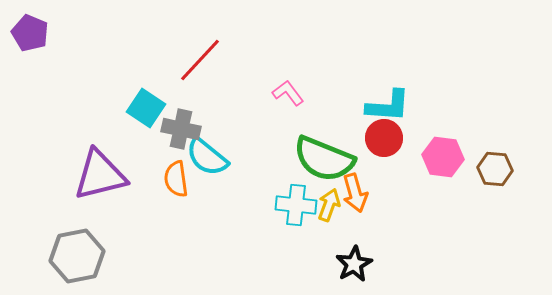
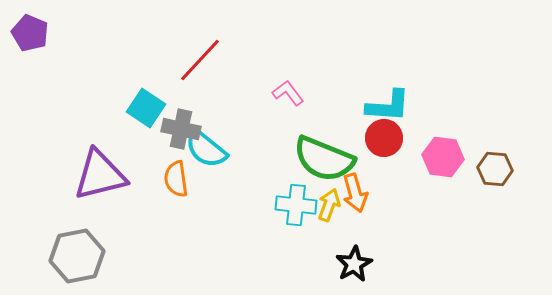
cyan semicircle: moved 1 px left, 8 px up
